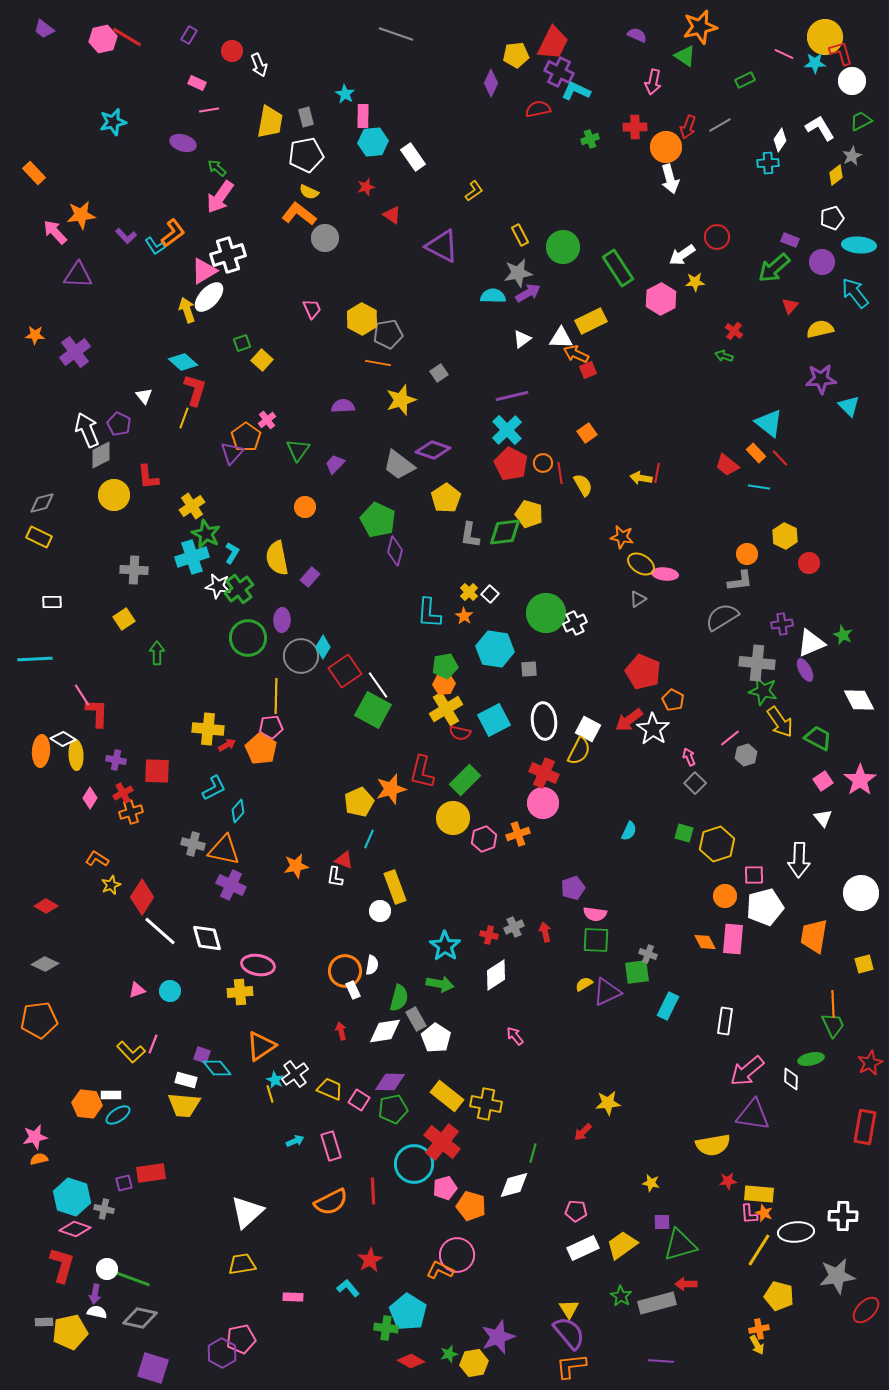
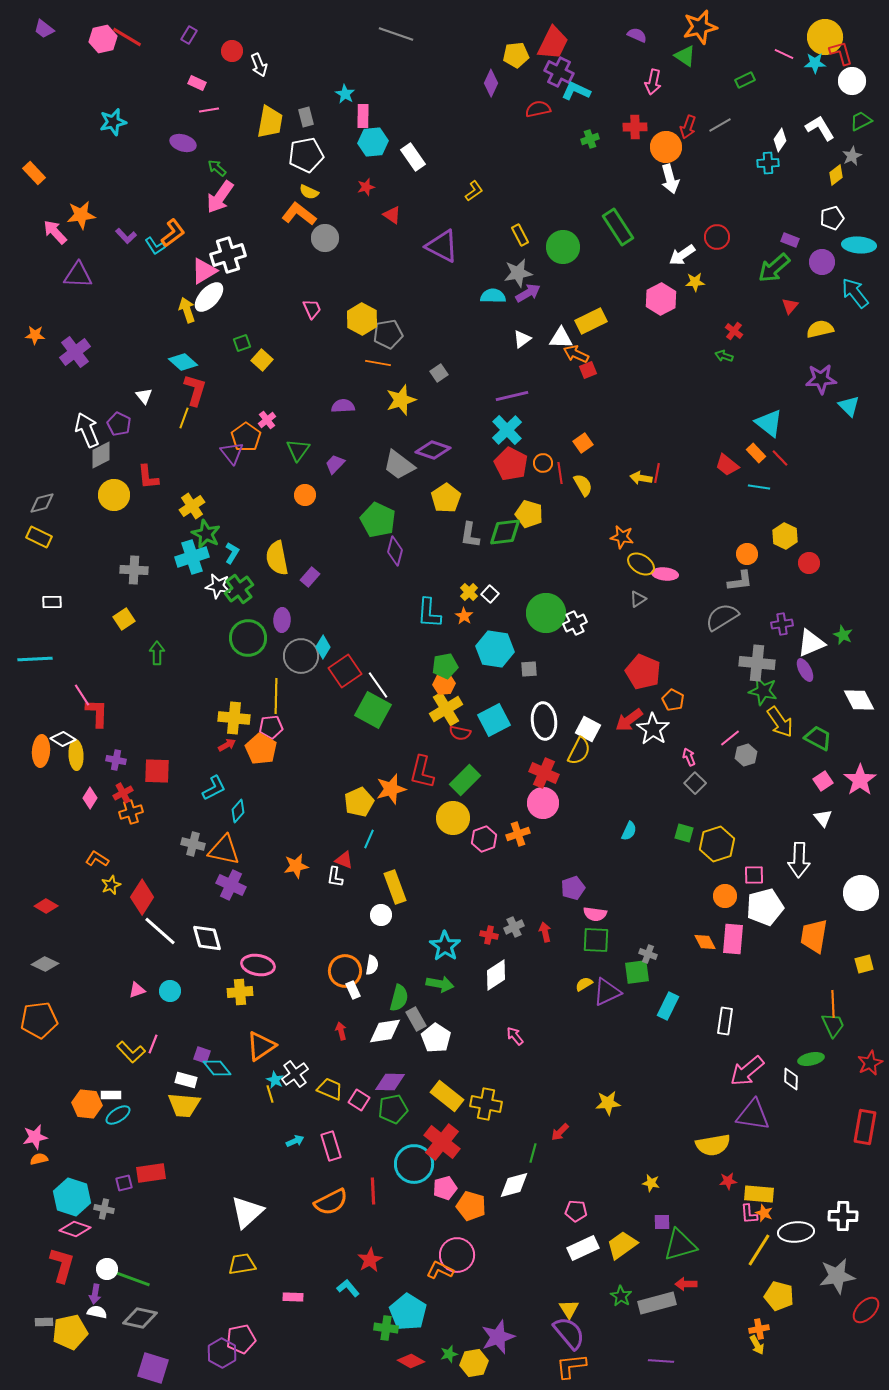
green rectangle at (618, 268): moved 41 px up
orange square at (587, 433): moved 4 px left, 10 px down
purple triangle at (232, 453): rotated 20 degrees counterclockwise
orange circle at (305, 507): moved 12 px up
yellow cross at (208, 729): moved 26 px right, 11 px up
white circle at (380, 911): moved 1 px right, 4 px down
red arrow at (583, 1132): moved 23 px left
